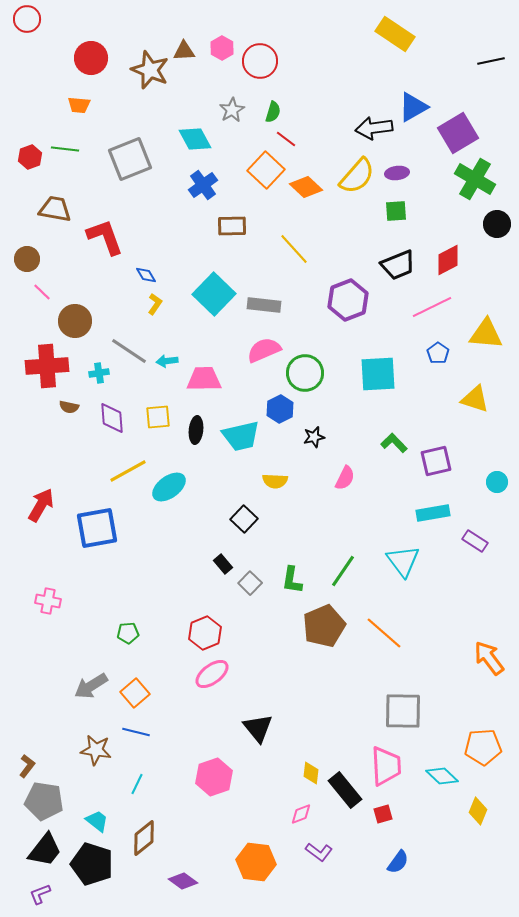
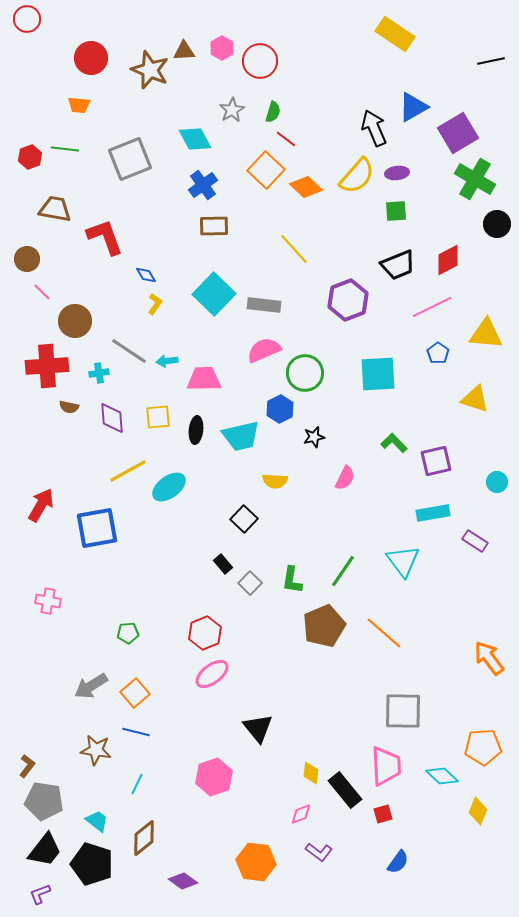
black arrow at (374, 128): rotated 75 degrees clockwise
brown rectangle at (232, 226): moved 18 px left
